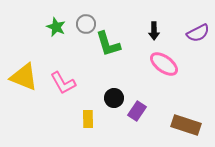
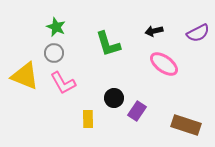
gray circle: moved 32 px left, 29 px down
black arrow: rotated 78 degrees clockwise
yellow triangle: moved 1 px right, 1 px up
